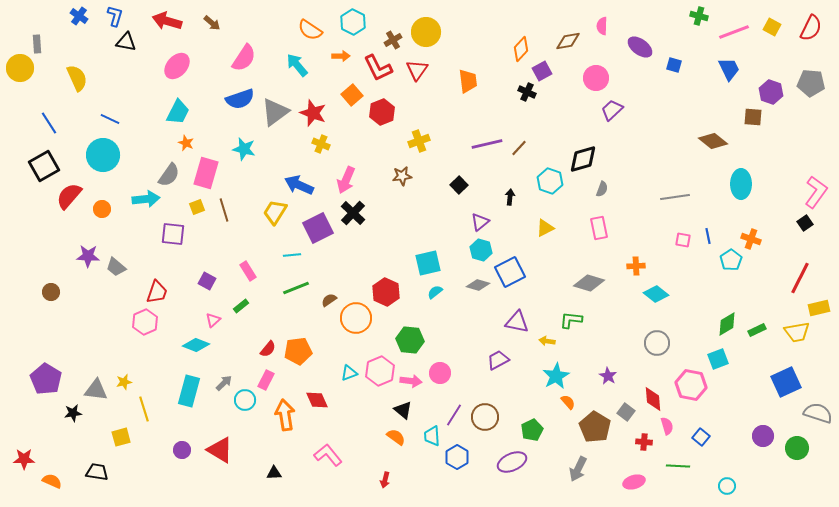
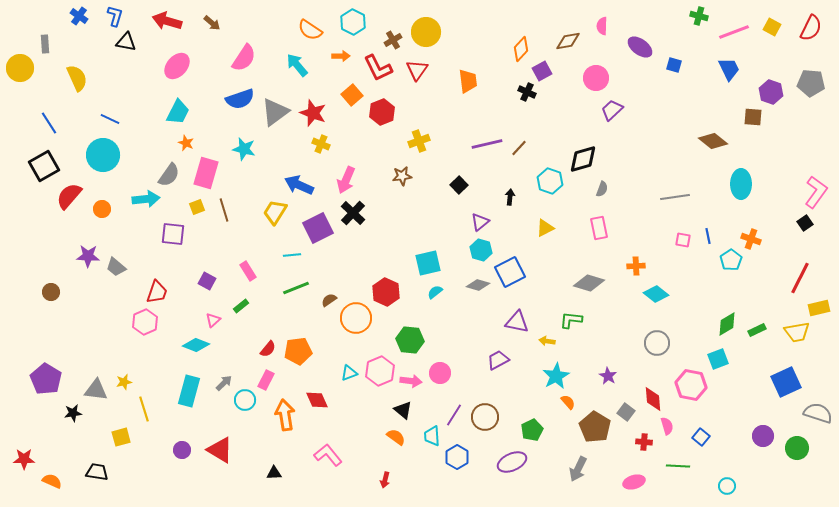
gray rectangle at (37, 44): moved 8 px right
